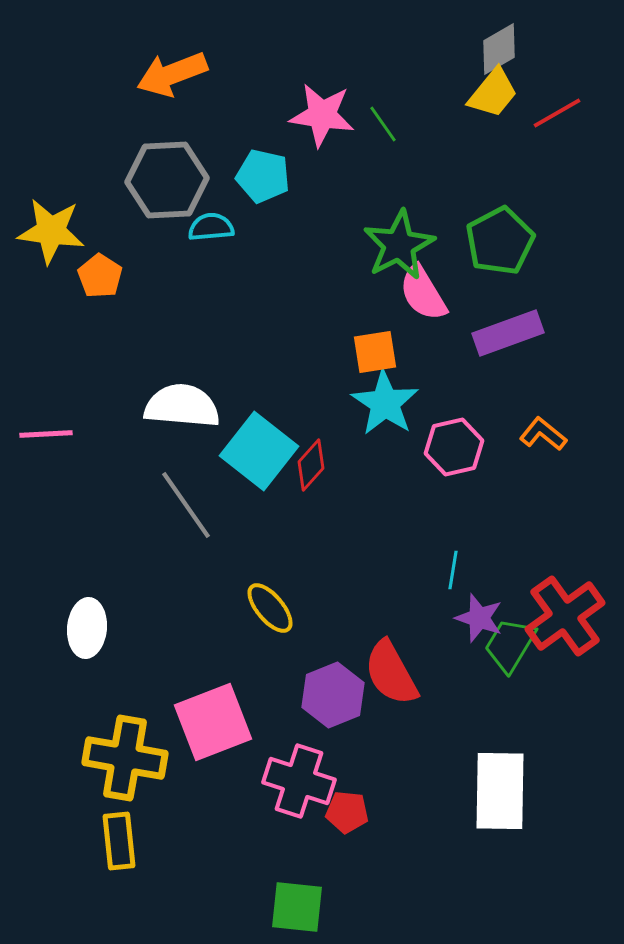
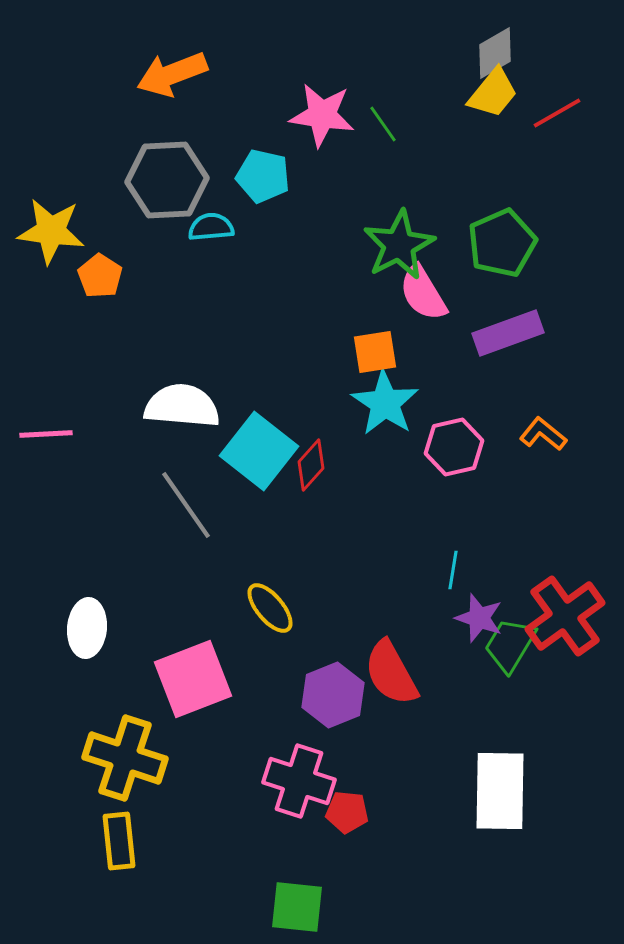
gray diamond: moved 4 px left, 4 px down
green pentagon: moved 2 px right, 2 px down; rotated 4 degrees clockwise
pink square: moved 20 px left, 43 px up
yellow cross: rotated 8 degrees clockwise
